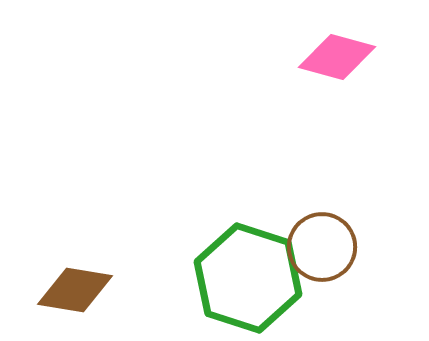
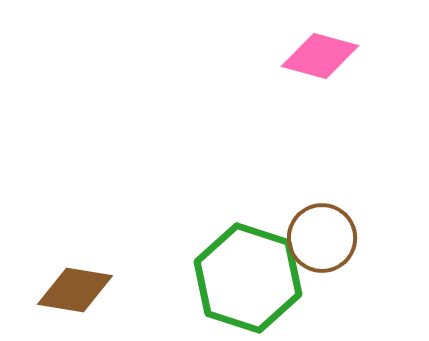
pink diamond: moved 17 px left, 1 px up
brown circle: moved 9 px up
